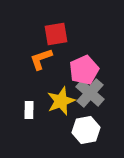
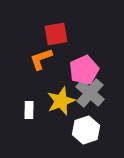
white hexagon: rotated 8 degrees counterclockwise
